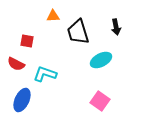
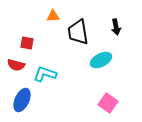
black trapezoid: rotated 8 degrees clockwise
red square: moved 2 px down
red semicircle: moved 1 px down; rotated 12 degrees counterclockwise
pink square: moved 8 px right, 2 px down
